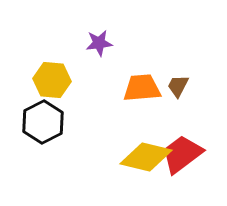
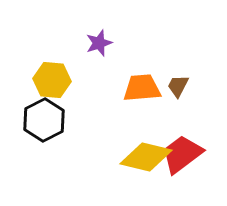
purple star: rotated 12 degrees counterclockwise
black hexagon: moved 1 px right, 2 px up
